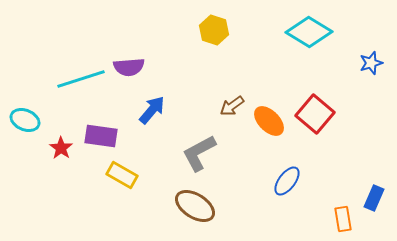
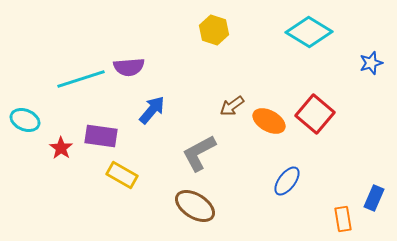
orange ellipse: rotated 16 degrees counterclockwise
